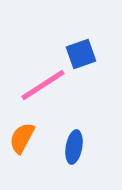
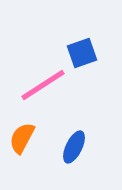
blue square: moved 1 px right, 1 px up
blue ellipse: rotated 16 degrees clockwise
